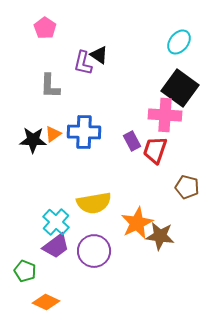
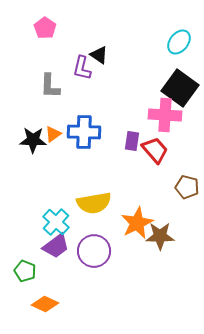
purple L-shape: moved 1 px left, 5 px down
purple rectangle: rotated 36 degrees clockwise
red trapezoid: rotated 120 degrees clockwise
brown star: rotated 8 degrees counterclockwise
orange diamond: moved 1 px left, 2 px down
